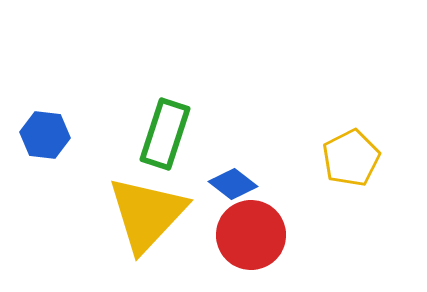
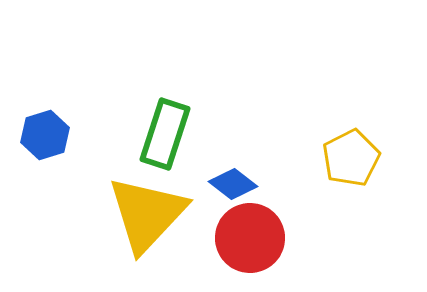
blue hexagon: rotated 24 degrees counterclockwise
red circle: moved 1 px left, 3 px down
